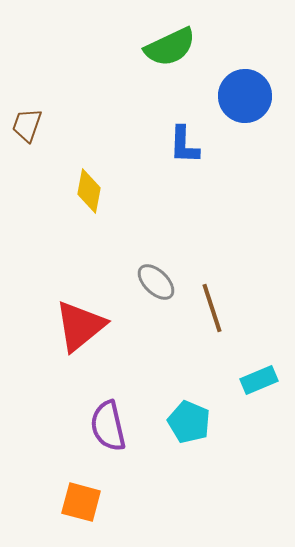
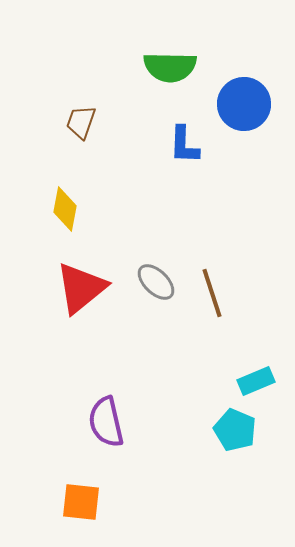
green semicircle: moved 20 px down; rotated 26 degrees clockwise
blue circle: moved 1 px left, 8 px down
brown trapezoid: moved 54 px right, 3 px up
yellow diamond: moved 24 px left, 18 px down
brown line: moved 15 px up
red triangle: moved 1 px right, 38 px up
cyan rectangle: moved 3 px left, 1 px down
cyan pentagon: moved 46 px right, 8 px down
purple semicircle: moved 2 px left, 4 px up
orange square: rotated 9 degrees counterclockwise
